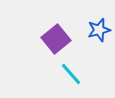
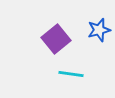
cyan line: rotated 40 degrees counterclockwise
